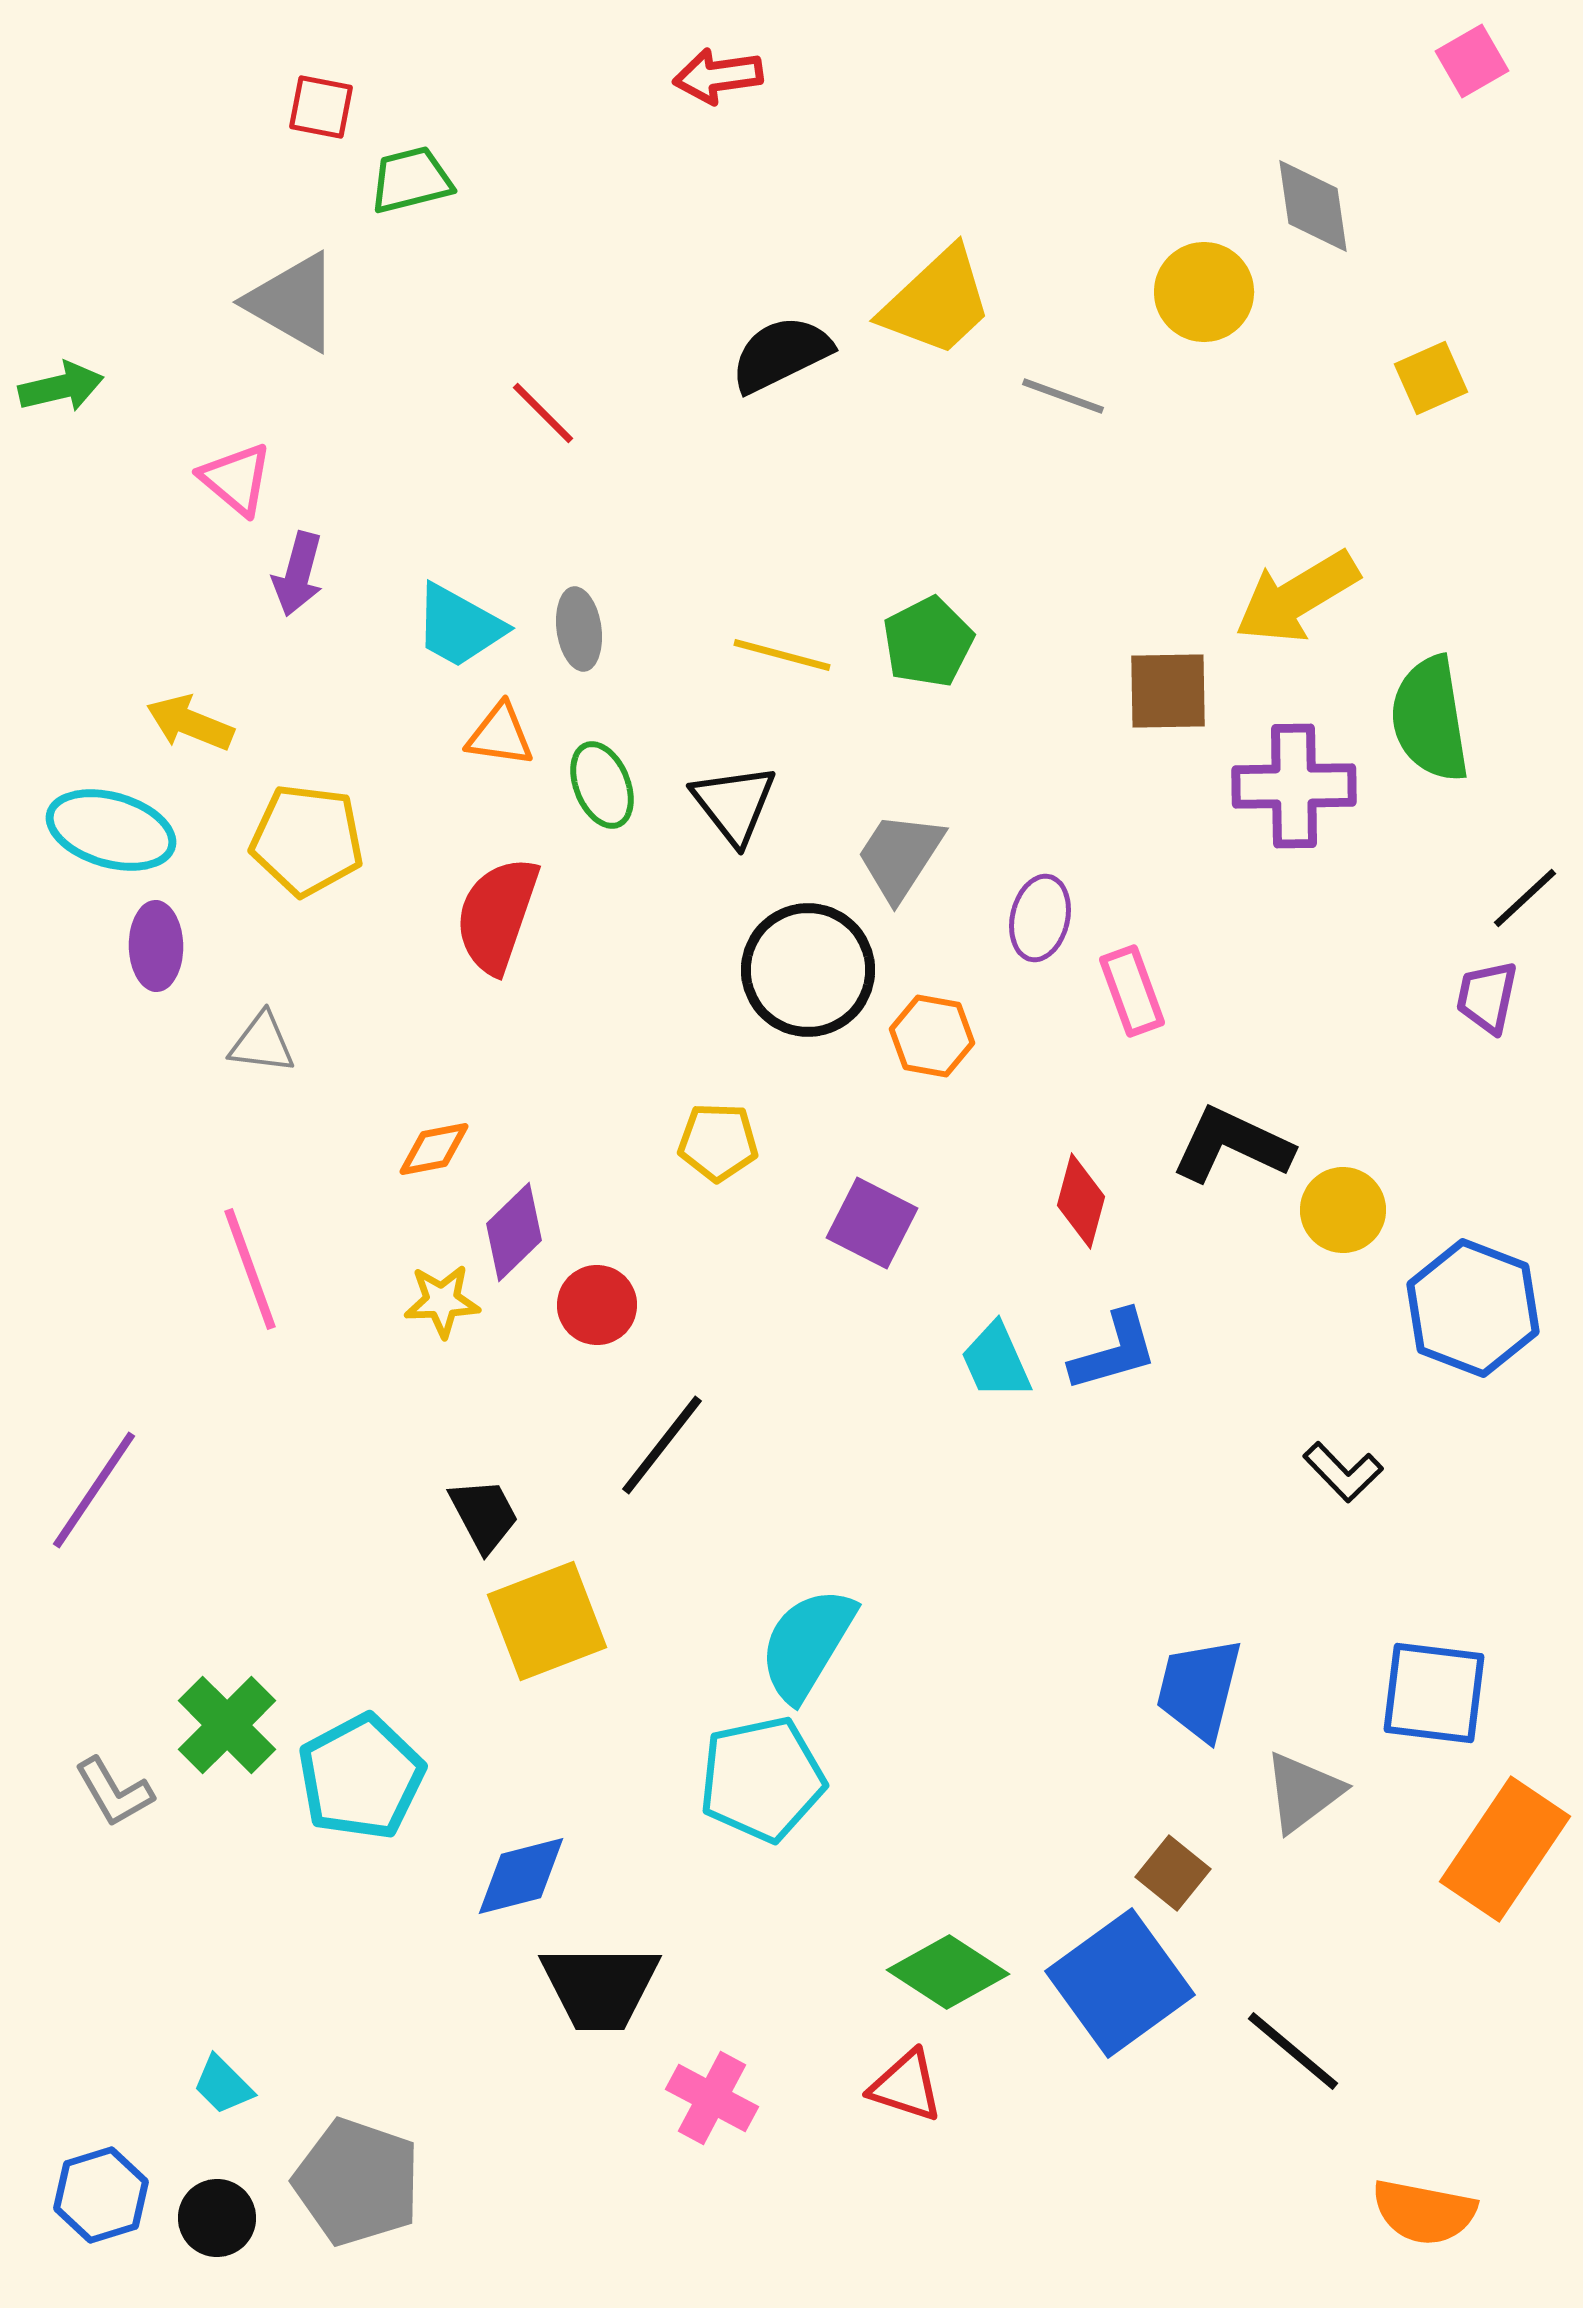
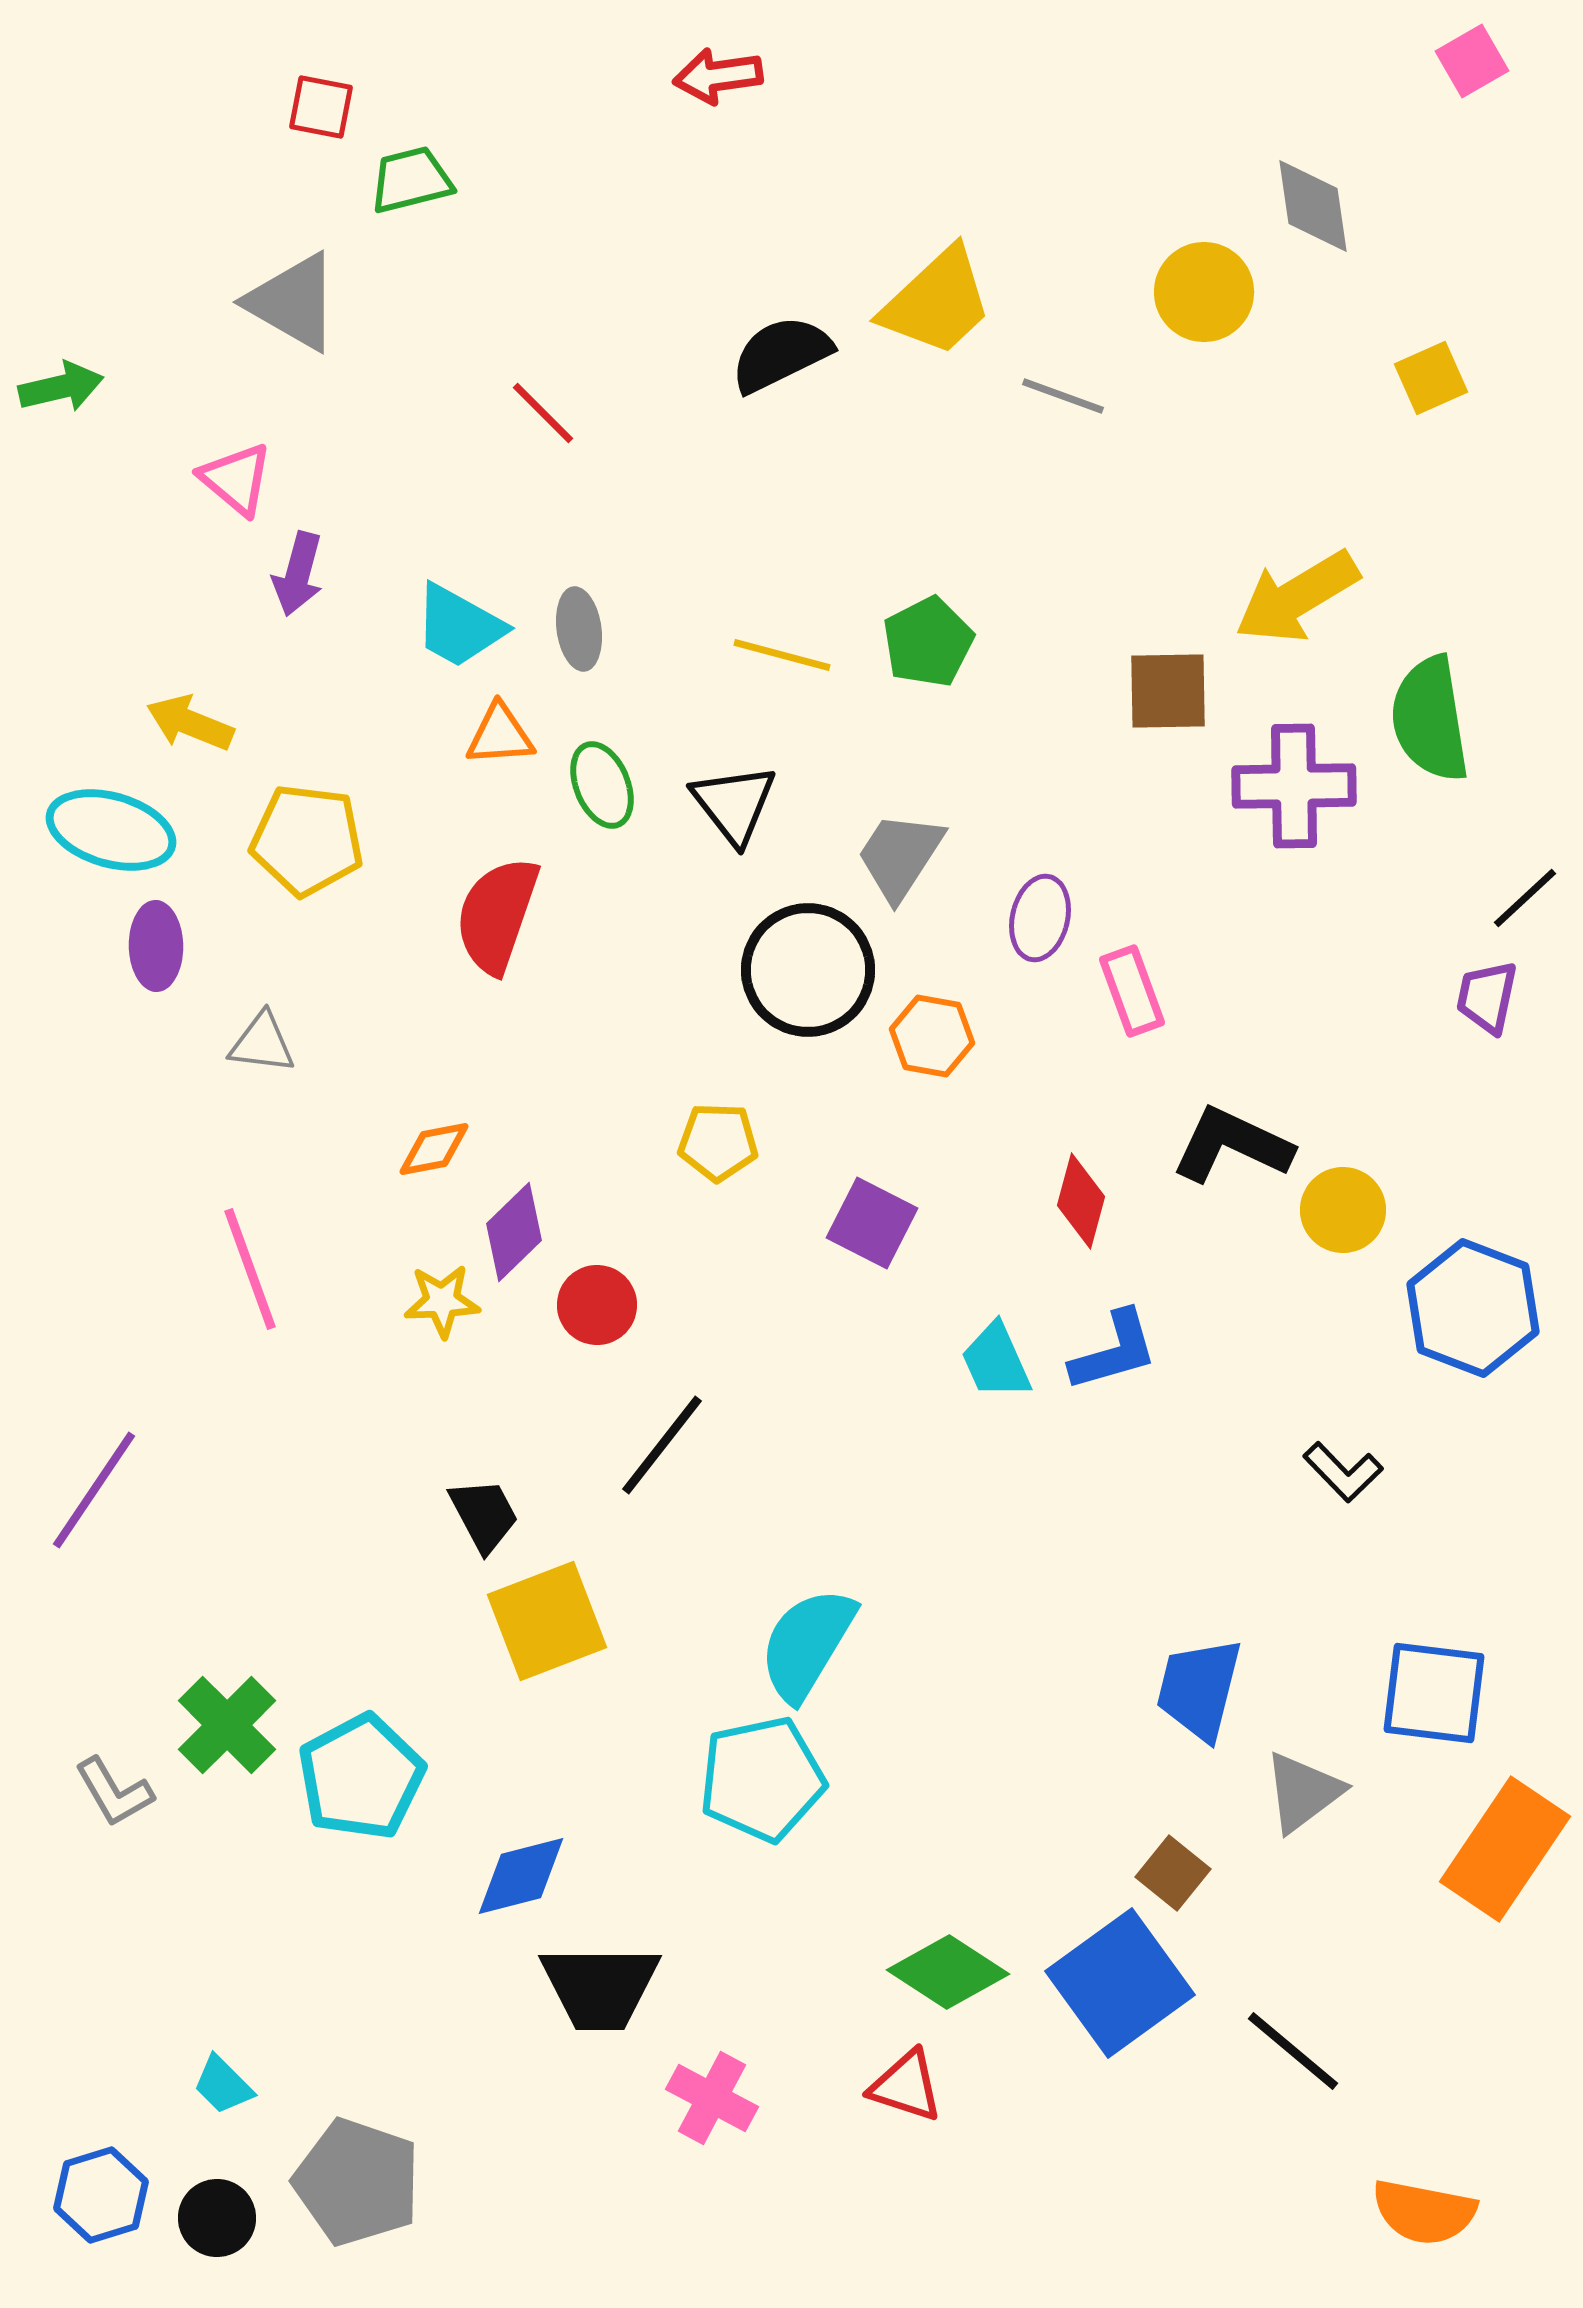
orange triangle at (500, 735): rotated 12 degrees counterclockwise
